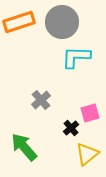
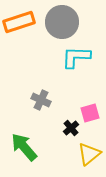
gray cross: rotated 24 degrees counterclockwise
yellow triangle: moved 2 px right
